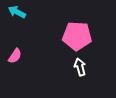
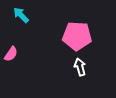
cyan arrow: moved 4 px right, 3 px down; rotated 18 degrees clockwise
pink semicircle: moved 4 px left, 2 px up
